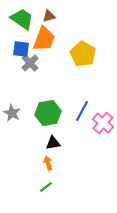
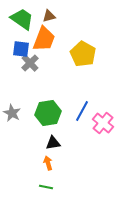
green line: rotated 48 degrees clockwise
